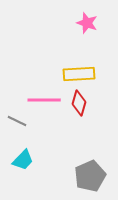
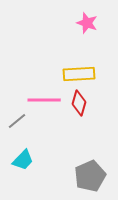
gray line: rotated 66 degrees counterclockwise
